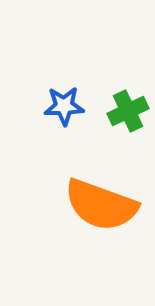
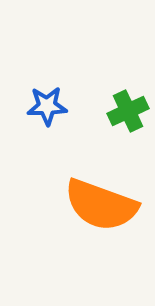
blue star: moved 17 px left
